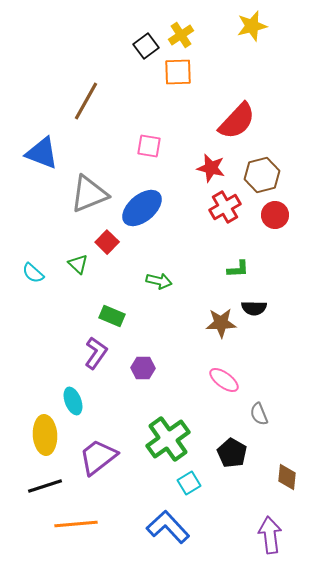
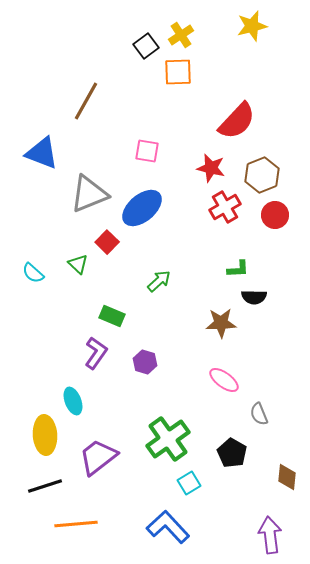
pink square: moved 2 px left, 5 px down
brown hexagon: rotated 8 degrees counterclockwise
green arrow: rotated 55 degrees counterclockwise
black semicircle: moved 11 px up
purple hexagon: moved 2 px right, 6 px up; rotated 15 degrees clockwise
